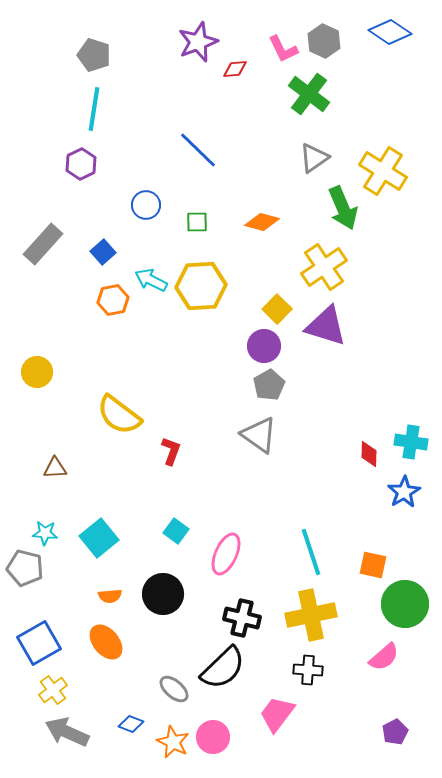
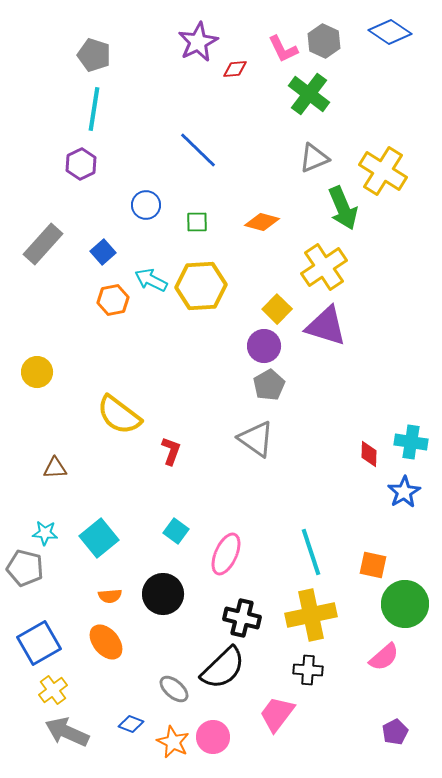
purple star at (198, 42): rotated 6 degrees counterclockwise
gray triangle at (314, 158): rotated 12 degrees clockwise
gray triangle at (259, 435): moved 3 px left, 4 px down
